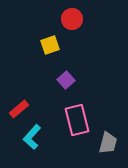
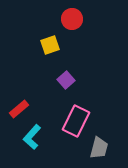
pink rectangle: moved 1 px left, 1 px down; rotated 40 degrees clockwise
gray trapezoid: moved 9 px left, 5 px down
